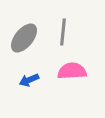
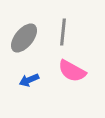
pink semicircle: rotated 148 degrees counterclockwise
